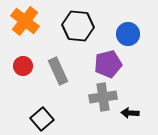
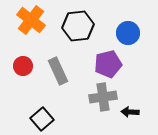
orange cross: moved 6 px right, 1 px up
black hexagon: rotated 12 degrees counterclockwise
blue circle: moved 1 px up
black arrow: moved 1 px up
